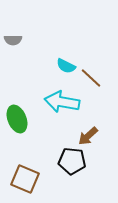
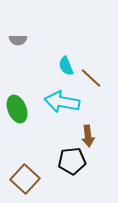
gray semicircle: moved 5 px right
cyan semicircle: rotated 42 degrees clockwise
green ellipse: moved 10 px up
brown arrow: rotated 55 degrees counterclockwise
black pentagon: rotated 12 degrees counterclockwise
brown square: rotated 20 degrees clockwise
